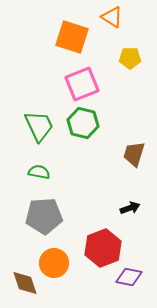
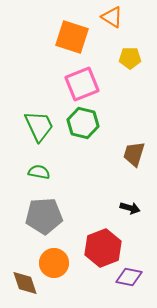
black arrow: rotated 36 degrees clockwise
